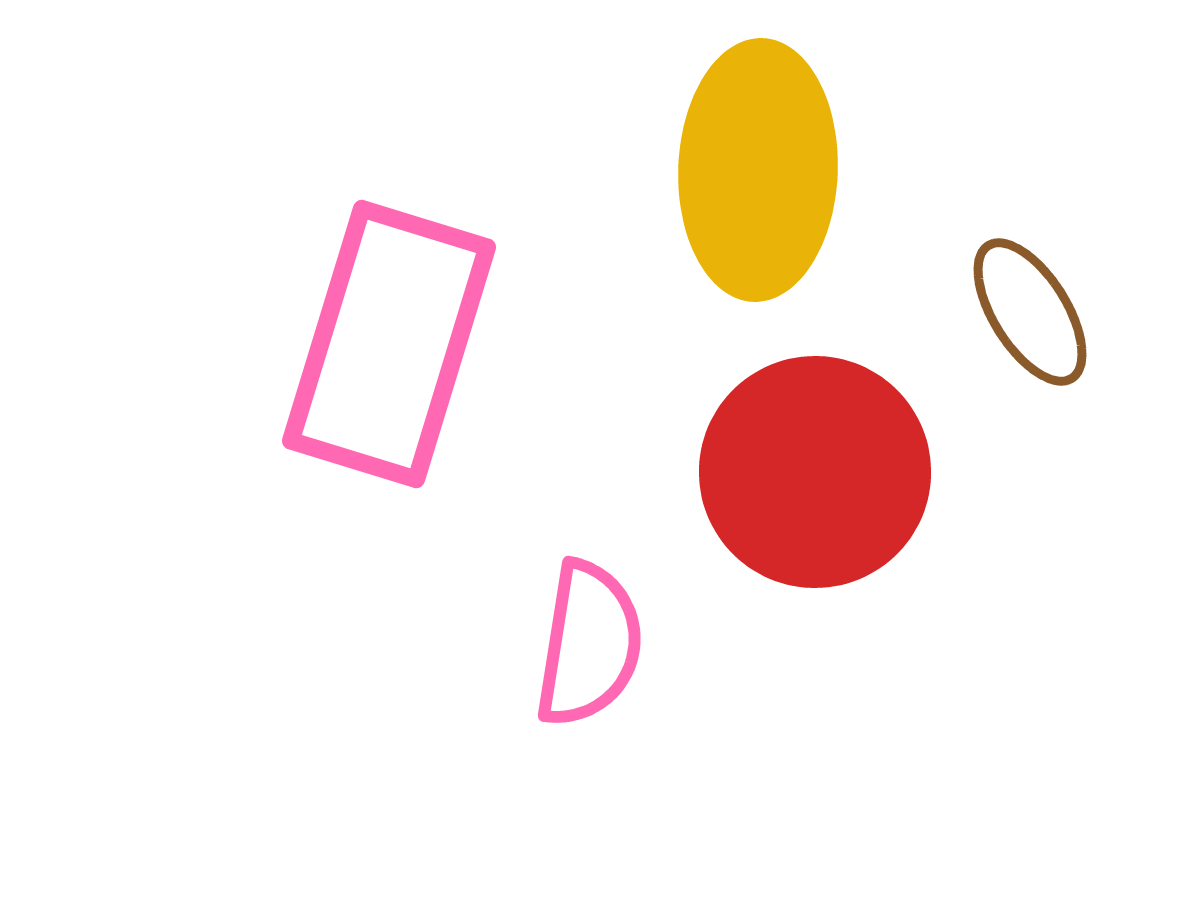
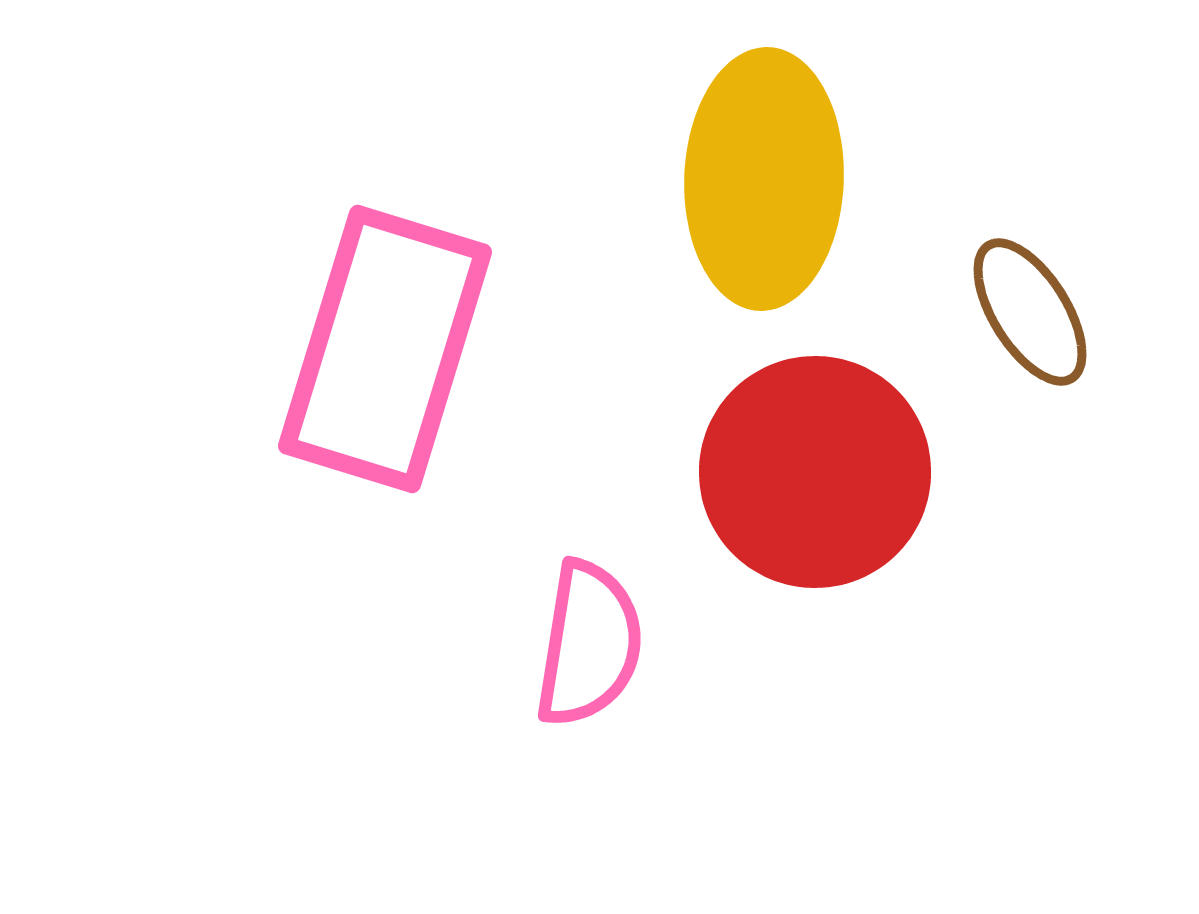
yellow ellipse: moved 6 px right, 9 px down
pink rectangle: moved 4 px left, 5 px down
